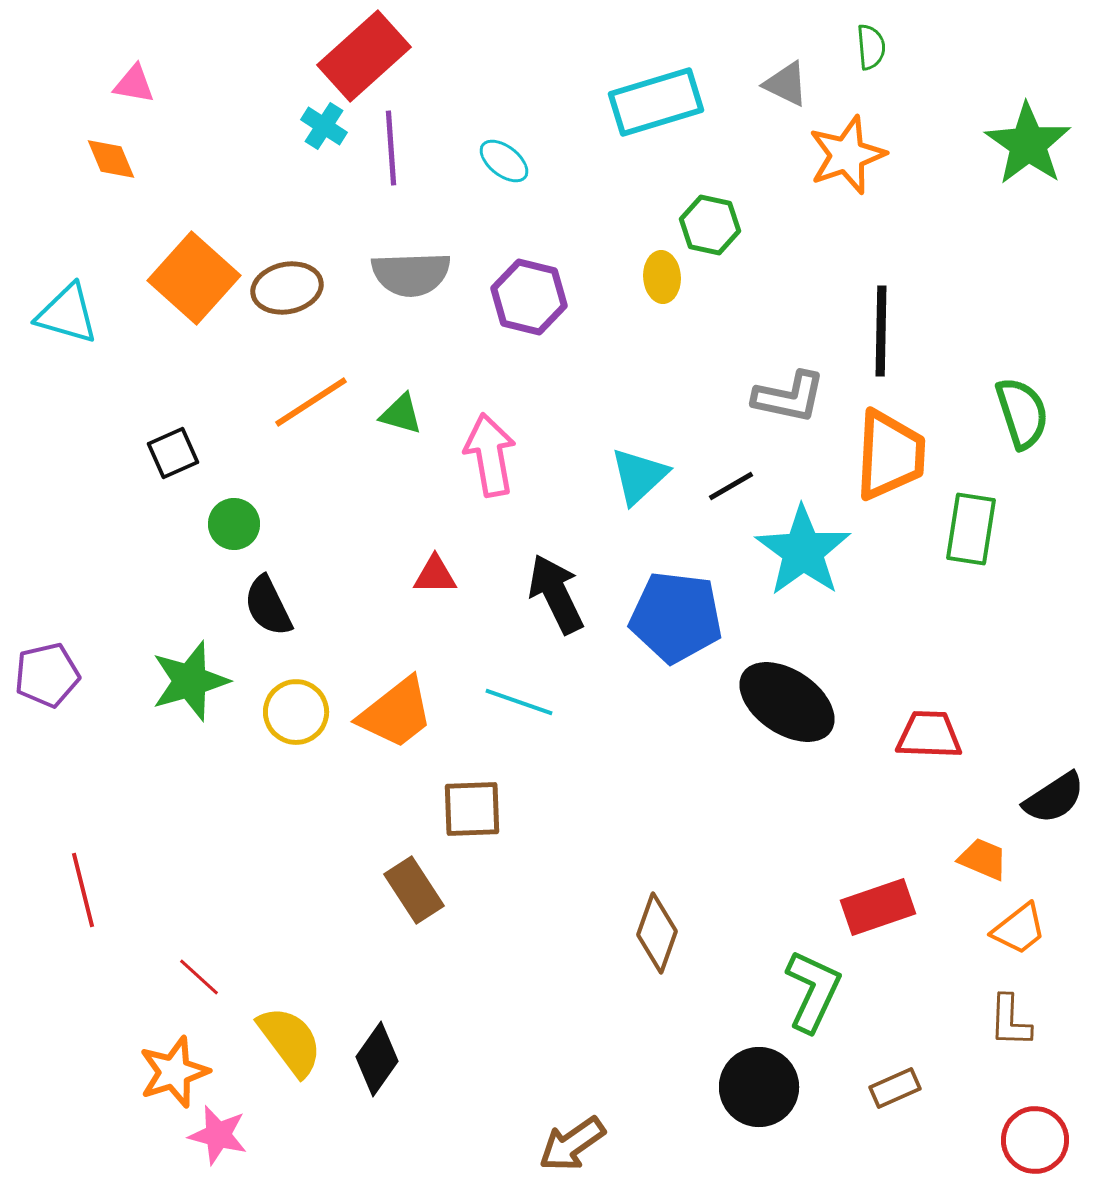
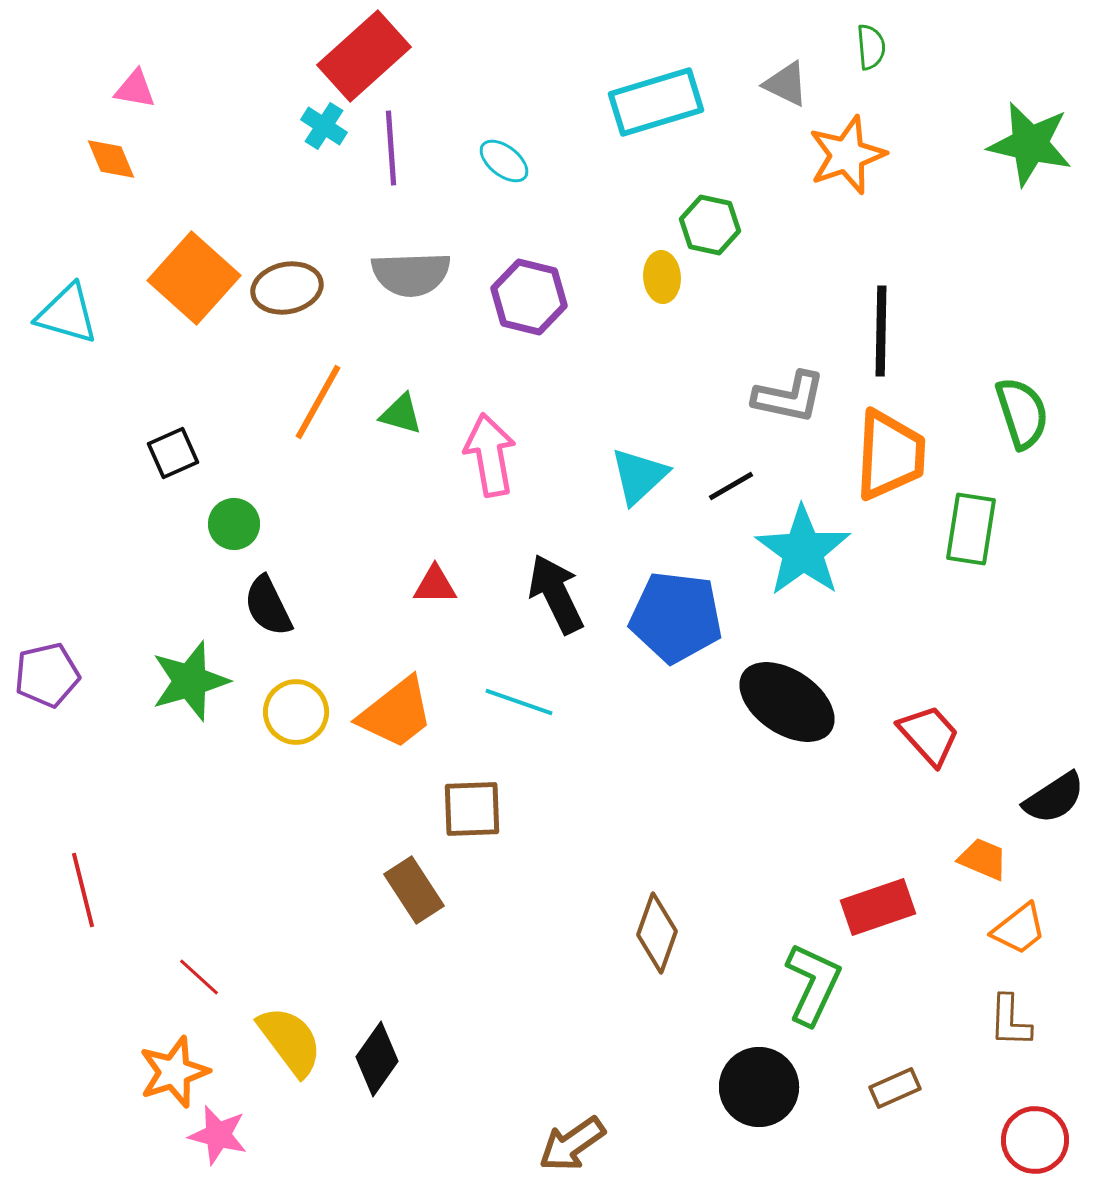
pink triangle at (134, 84): moved 1 px right, 5 px down
green star at (1028, 144): moved 2 px right; rotated 22 degrees counterclockwise
orange line at (311, 402): moved 7 px right; rotated 28 degrees counterclockwise
red triangle at (435, 575): moved 10 px down
red trapezoid at (929, 735): rotated 46 degrees clockwise
green L-shape at (813, 991): moved 7 px up
